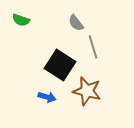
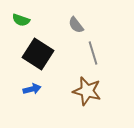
gray semicircle: moved 2 px down
gray line: moved 6 px down
black square: moved 22 px left, 11 px up
blue arrow: moved 15 px left, 8 px up; rotated 30 degrees counterclockwise
